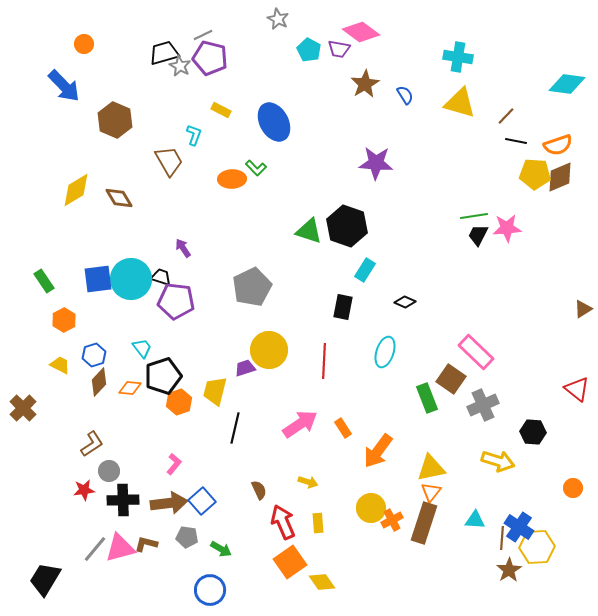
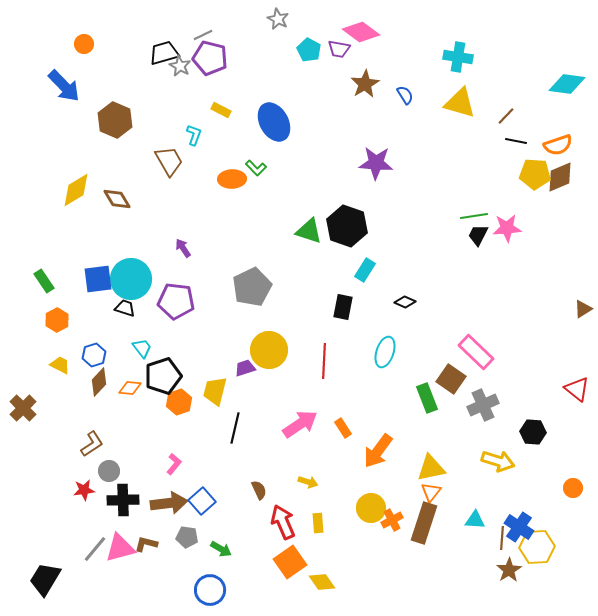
brown diamond at (119, 198): moved 2 px left, 1 px down
black trapezoid at (161, 277): moved 36 px left, 31 px down
orange hexagon at (64, 320): moved 7 px left
